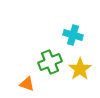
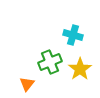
orange triangle: rotated 49 degrees clockwise
